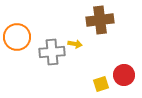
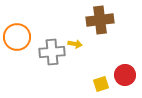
red circle: moved 1 px right
